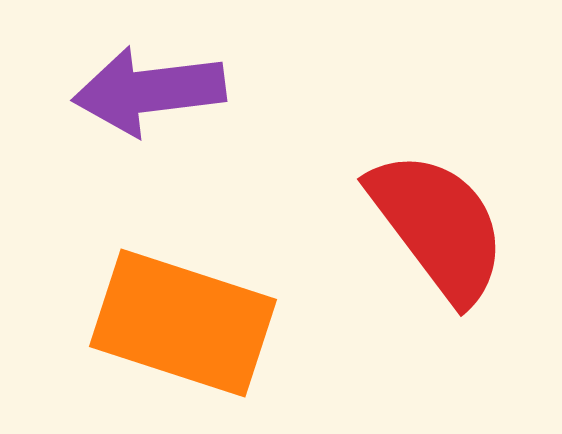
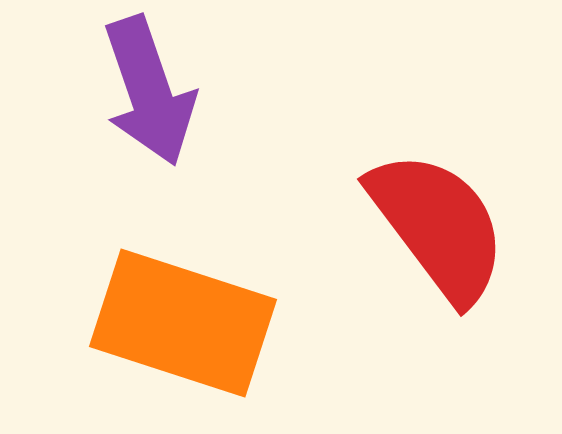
purple arrow: rotated 102 degrees counterclockwise
